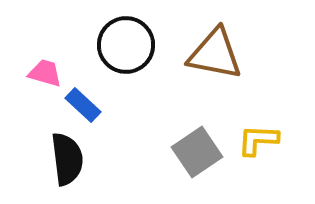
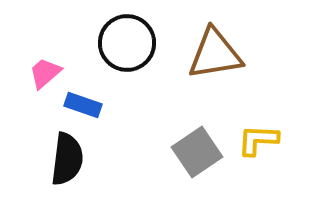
black circle: moved 1 px right, 2 px up
brown triangle: rotated 20 degrees counterclockwise
pink trapezoid: rotated 57 degrees counterclockwise
blue rectangle: rotated 24 degrees counterclockwise
black semicircle: rotated 14 degrees clockwise
